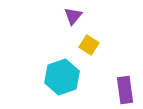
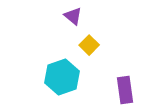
purple triangle: rotated 30 degrees counterclockwise
yellow square: rotated 12 degrees clockwise
